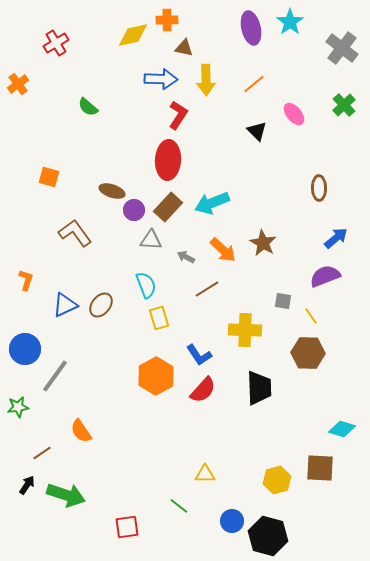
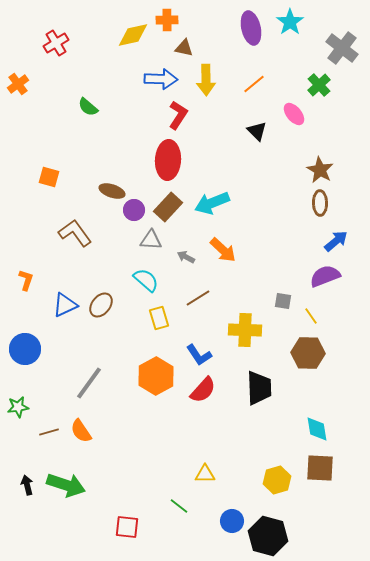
green cross at (344, 105): moved 25 px left, 20 px up
brown ellipse at (319, 188): moved 1 px right, 15 px down
blue arrow at (336, 238): moved 3 px down
brown star at (263, 243): moved 57 px right, 73 px up
cyan semicircle at (146, 285): moved 5 px up; rotated 28 degrees counterclockwise
brown line at (207, 289): moved 9 px left, 9 px down
gray line at (55, 376): moved 34 px right, 7 px down
cyan diamond at (342, 429): moved 25 px left; rotated 64 degrees clockwise
brown line at (42, 453): moved 7 px right, 21 px up; rotated 18 degrees clockwise
black arrow at (27, 485): rotated 48 degrees counterclockwise
green arrow at (66, 495): moved 10 px up
red square at (127, 527): rotated 15 degrees clockwise
